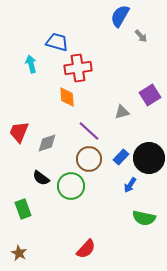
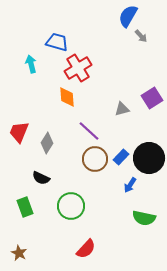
blue semicircle: moved 8 px right
red cross: rotated 24 degrees counterclockwise
purple square: moved 2 px right, 3 px down
gray triangle: moved 3 px up
gray diamond: rotated 40 degrees counterclockwise
brown circle: moved 6 px right
black semicircle: rotated 12 degrees counterclockwise
green circle: moved 20 px down
green rectangle: moved 2 px right, 2 px up
